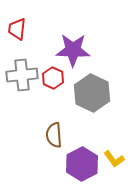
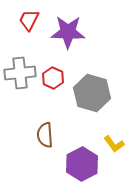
red trapezoid: moved 12 px right, 9 px up; rotated 20 degrees clockwise
purple star: moved 5 px left, 18 px up
gray cross: moved 2 px left, 2 px up
gray hexagon: rotated 9 degrees counterclockwise
brown semicircle: moved 9 px left
yellow L-shape: moved 15 px up
